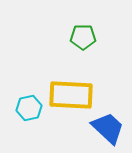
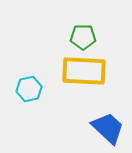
yellow rectangle: moved 13 px right, 24 px up
cyan hexagon: moved 19 px up
